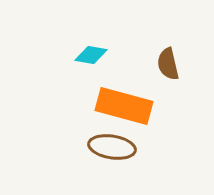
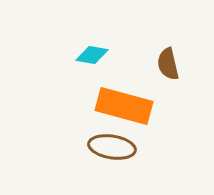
cyan diamond: moved 1 px right
